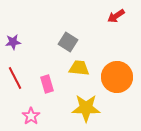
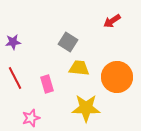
red arrow: moved 4 px left, 5 px down
pink star: moved 2 px down; rotated 18 degrees clockwise
